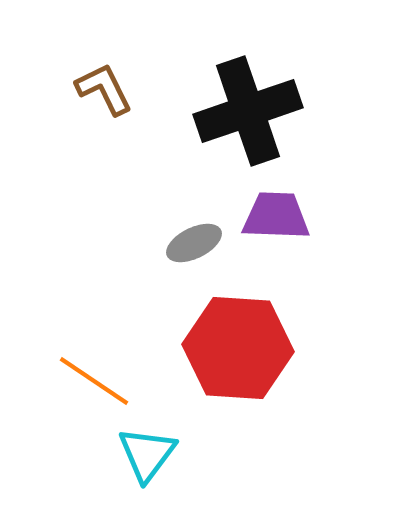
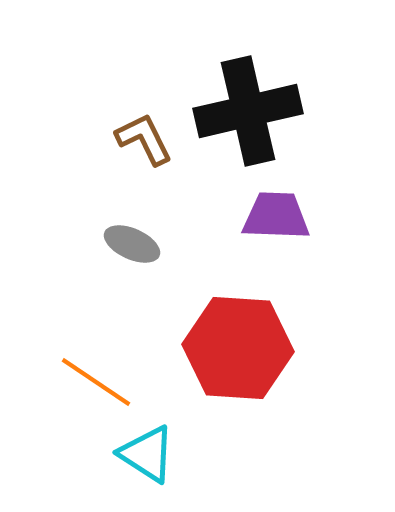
brown L-shape: moved 40 px right, 50 px down
black cross: rotated 6 degrees clockwise
gray ellipse: moved 62 px left, 1 px down; rotated 50 degrees clockwise
orange line: moved 2 px right, 1 px down
cyan triangle: rotated 34 degrees counterclockwise
